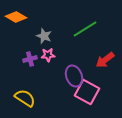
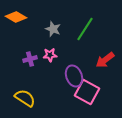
green line: rotated 25 degrees counterclockwise
gray star: moved 9 px right, 7 px up
pink star: moved 2 px right
